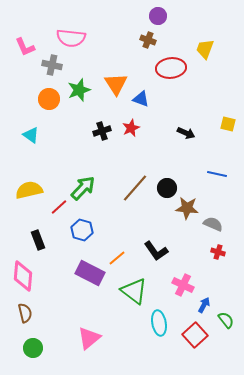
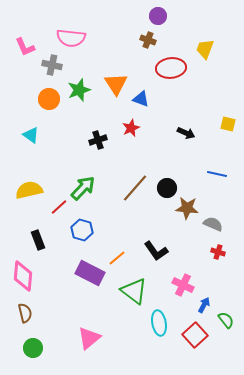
black cross: moved 4 px left, 9 px down
